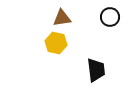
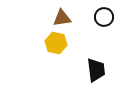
black circle: moved 6 px left
